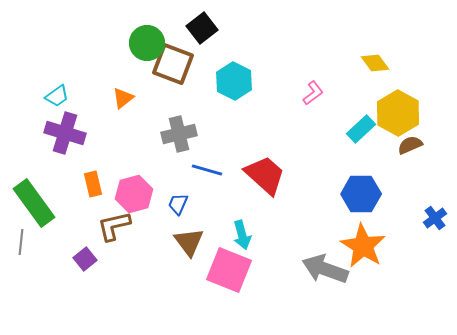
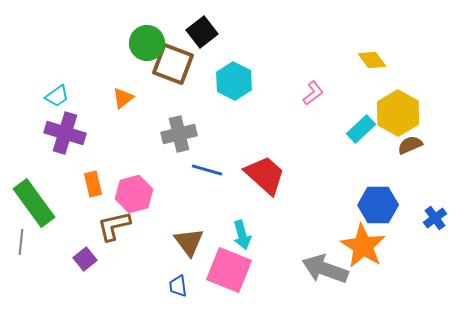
black square: moved 4 px down
yellow diamond: moved 3 px left, 3 px up
blue hexagon: moved 17 px right, 11 px down
blue trapezoid: moved 82 px down; rotated 30 degrees counterclockwise
